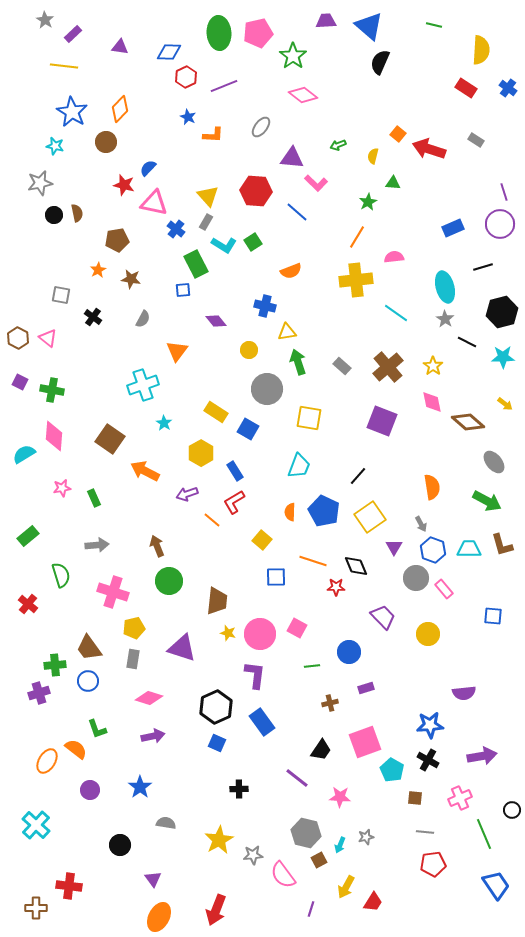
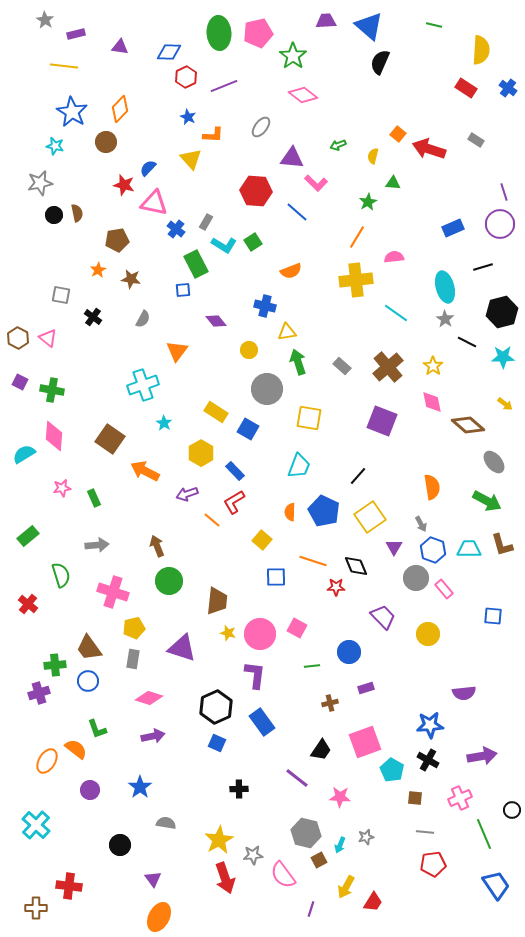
purple rectangle at (73, 34): moved 3 px right; rotated 30 degrees clockwise
yellow triangle at (208, 196): moved 17 px left, 37 px up
brown diamond at (468, 422): moved 3 px down
blue rectangle at (235, 471): rotated 12 degrees counterclockwise
red arrow at (216, 910): moved 9 px right, 32 px up; rotated 40 degrees counterclockwise
